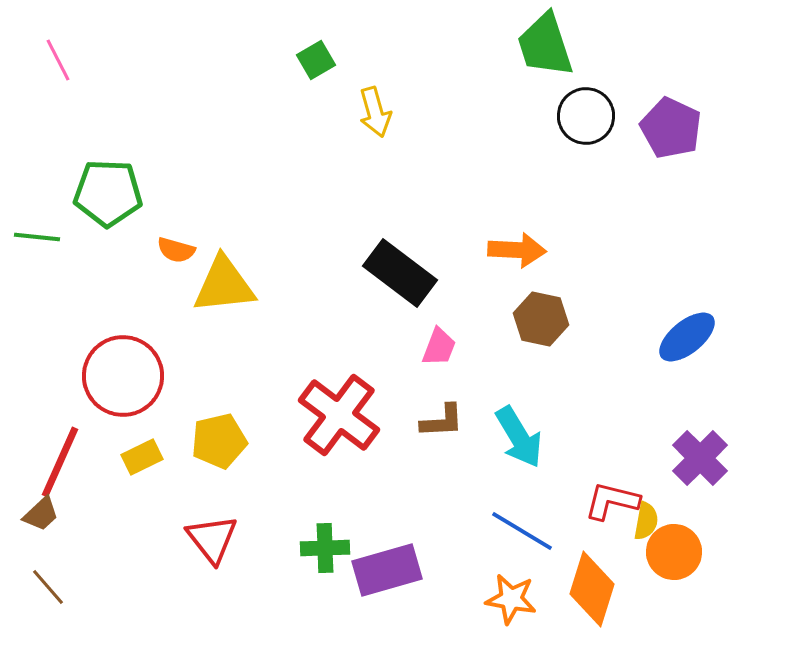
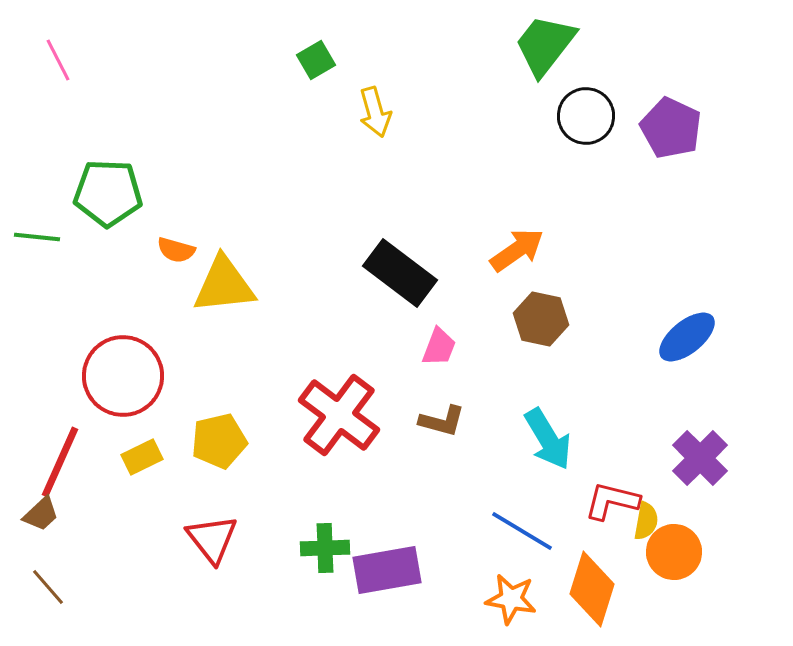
green trapezoid: rotated 56 degrees clockwise
orange arrow: rotated 38 degrees counterclockwise
brown L-shape: rotated 18 degrees clockwise
cyan arrow: moved 29 px right, 2 px down
purple rectangle: rotated 6 degrees clockwise
